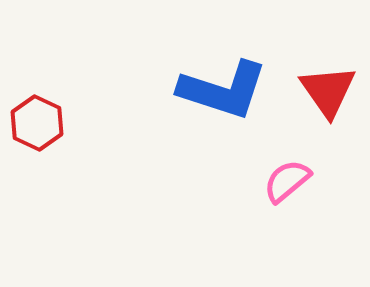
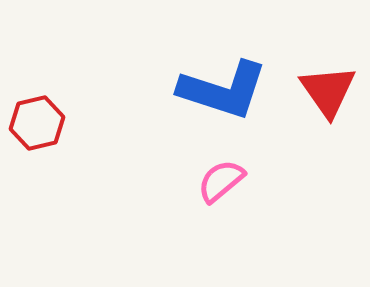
red hexagon: rotated 22 degrees clockwise
pink semicircle: moved 66 px left
